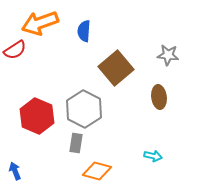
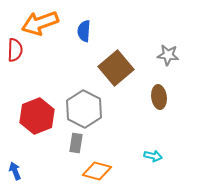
red semicircle: rotated 55 degrees counterclockwise
red hexagon: rotated 16 degrees clockwise
